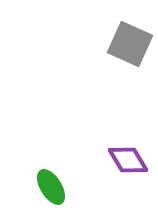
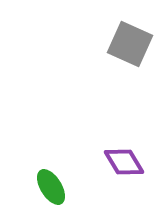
purple diamond: moved 4 px left, 2 px down
